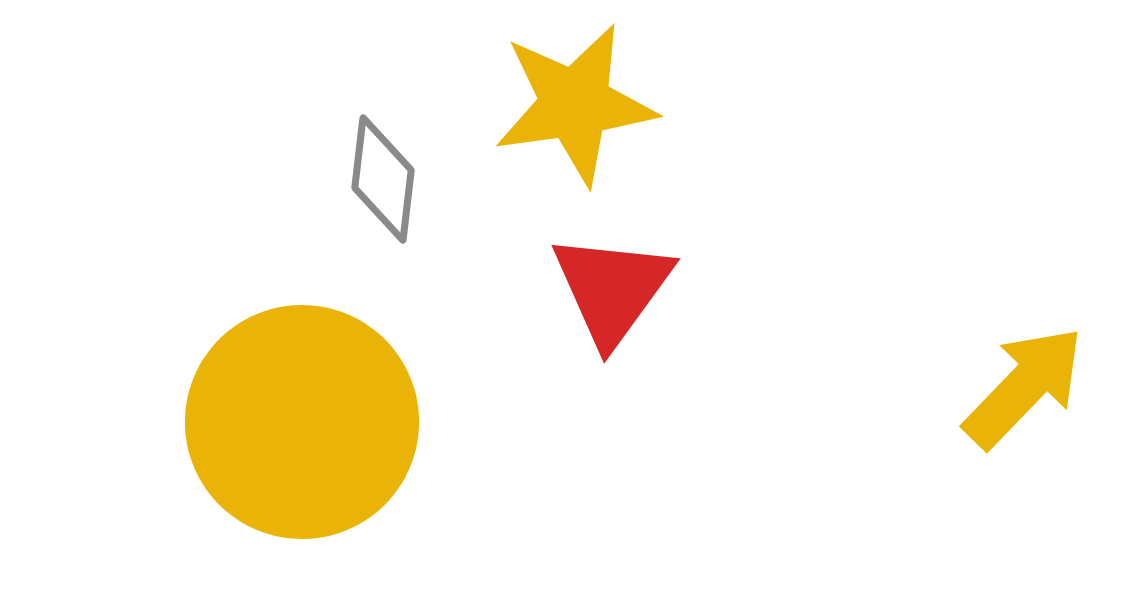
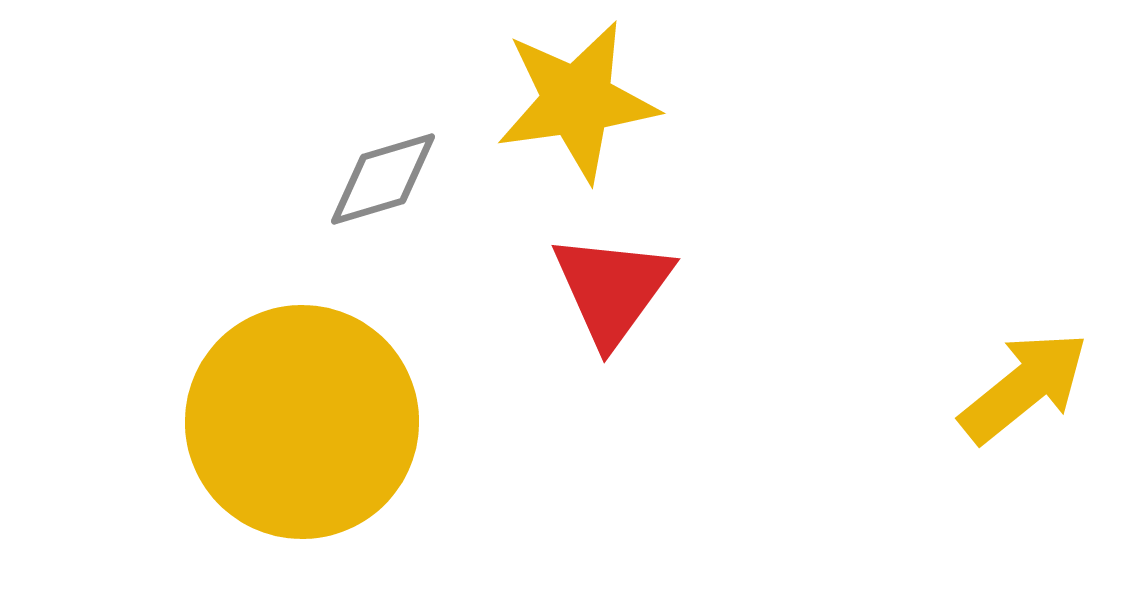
yellow star: moved 2 px right, 3 px up
gray diamond: rotated 67 degrees clockwise
yellow arrow: rotated 7 degrees clockwise
